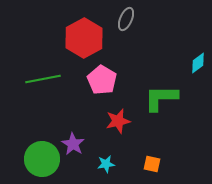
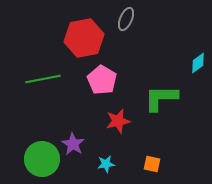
red hexagon: rotated 18 degrees clockwise
